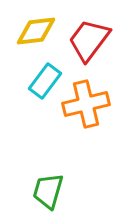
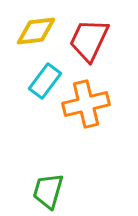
red trapezoid: rotated 12 degrees counterclockwise
